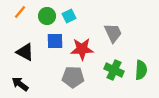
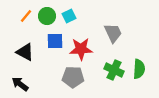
orange line: moved 6 px right, 4 px down
red star: moved 1 px left
green semicircle: moved 2 px left, 1 px up
